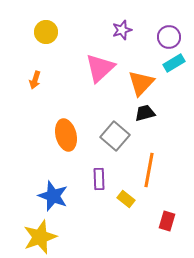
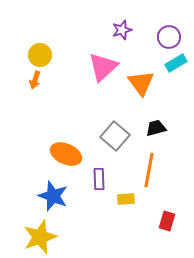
yellow circle: moved 6 px left, 23 px down
cyan rectangle: moved 2 px right
pink triangle: moved 3 px right, 1 px up
orange triangle: rotated 20 degrees counterclockwise
black trapezoid: moved 11 px right, 15 px down
orange ellipse: moved 19 px down; rotated 52 degrees counterclockwise
yellow rectangle: rotated 42 degrees counterclockwise
